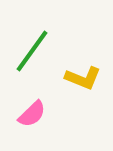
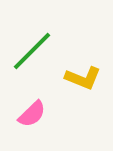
green line: rotated 9 degrees clockwise
